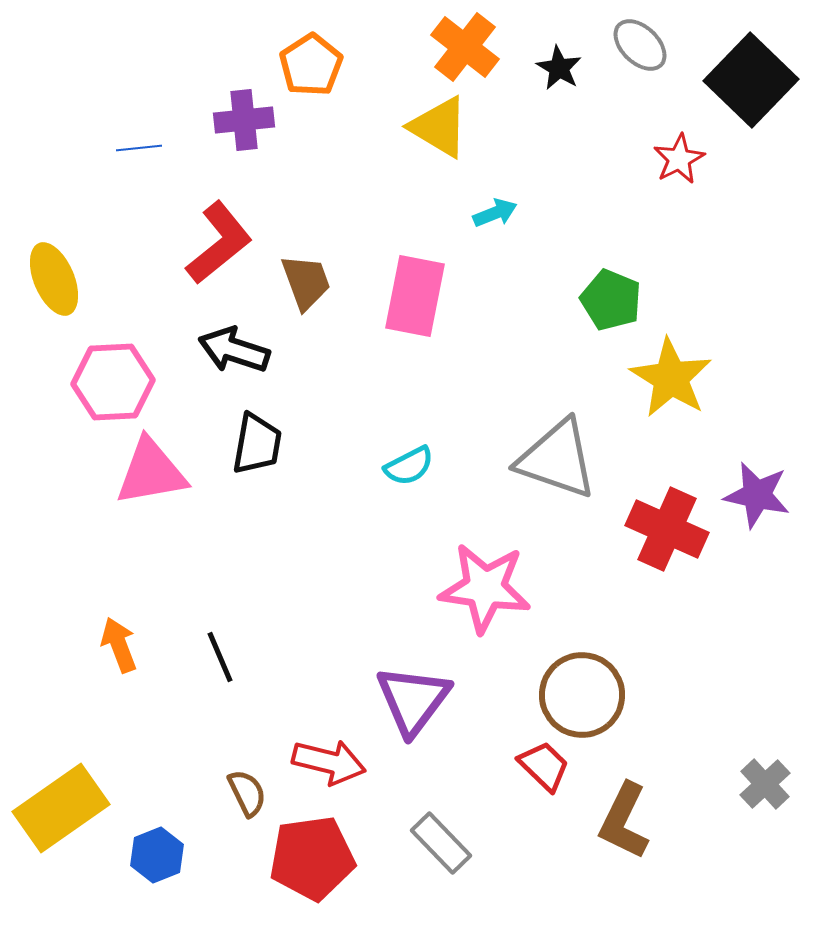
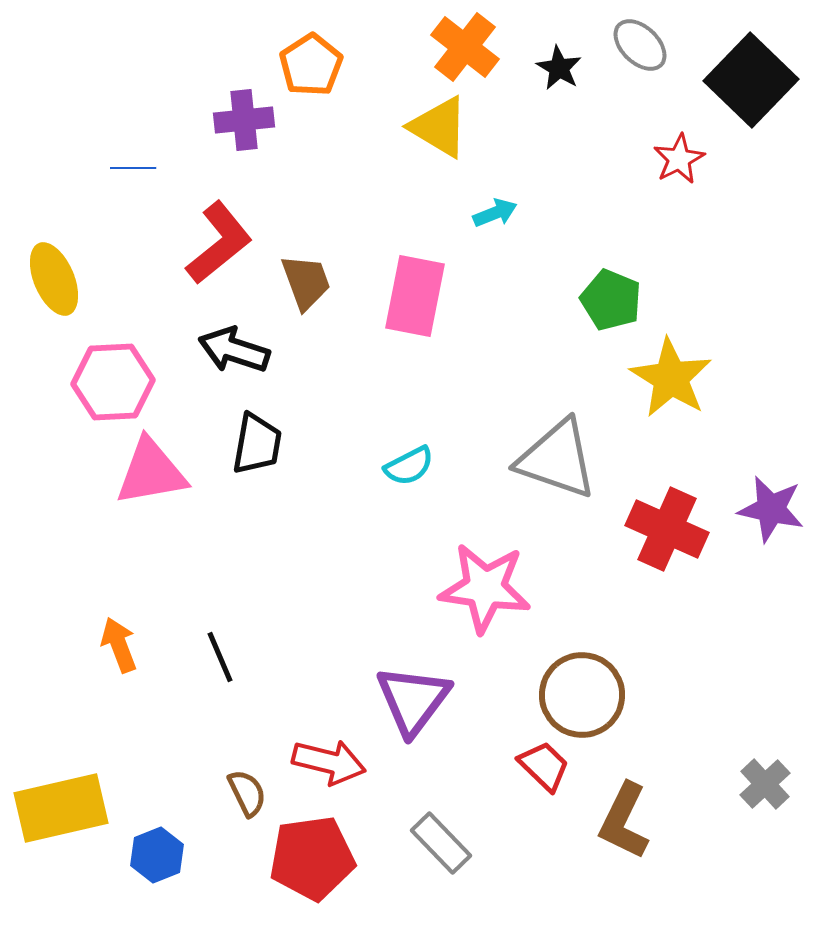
blue line: moved 6 px left, 20 px down; rotated 6 degrees clockwise
purple star: moved 14 px right, 14 px down
yellow rectangle: rotated 22 degrees clockwise
